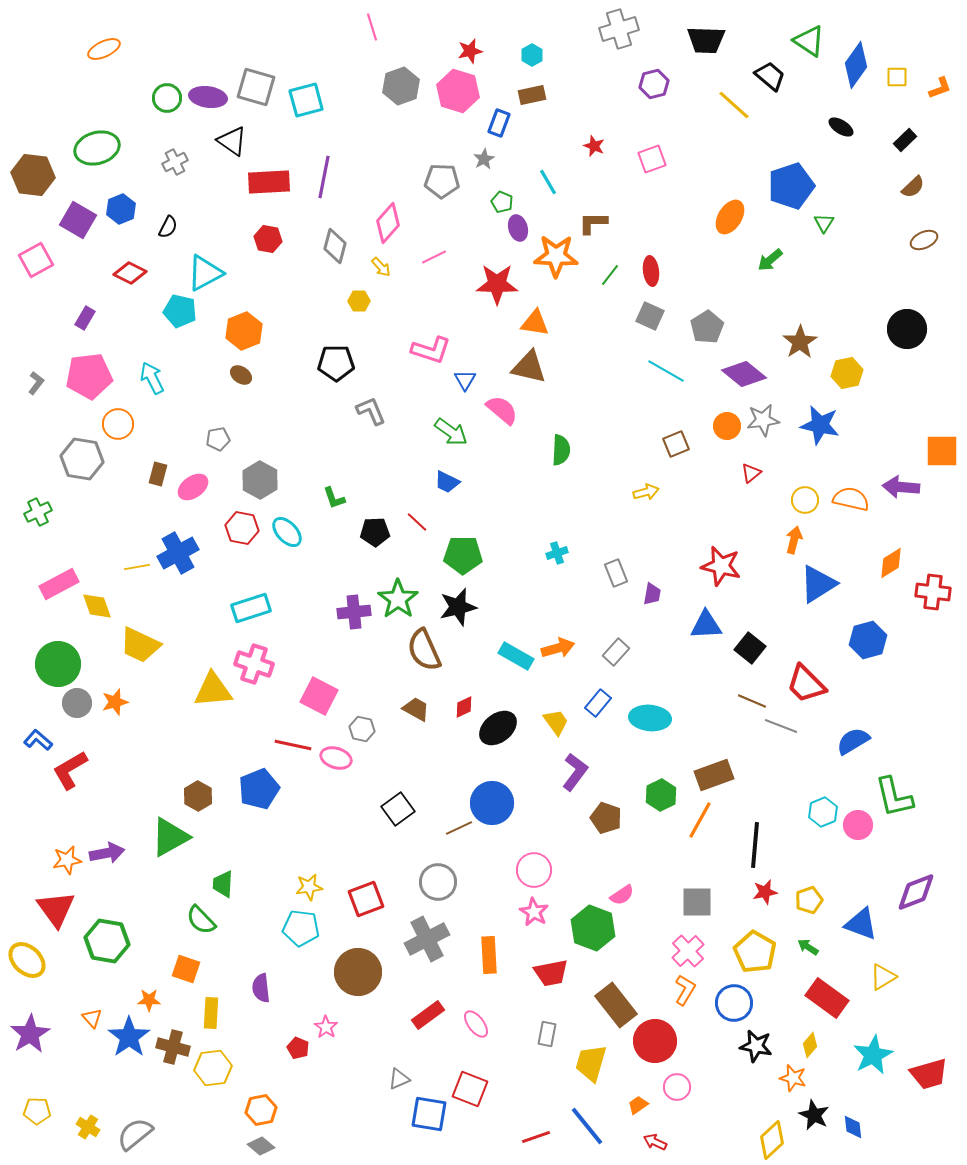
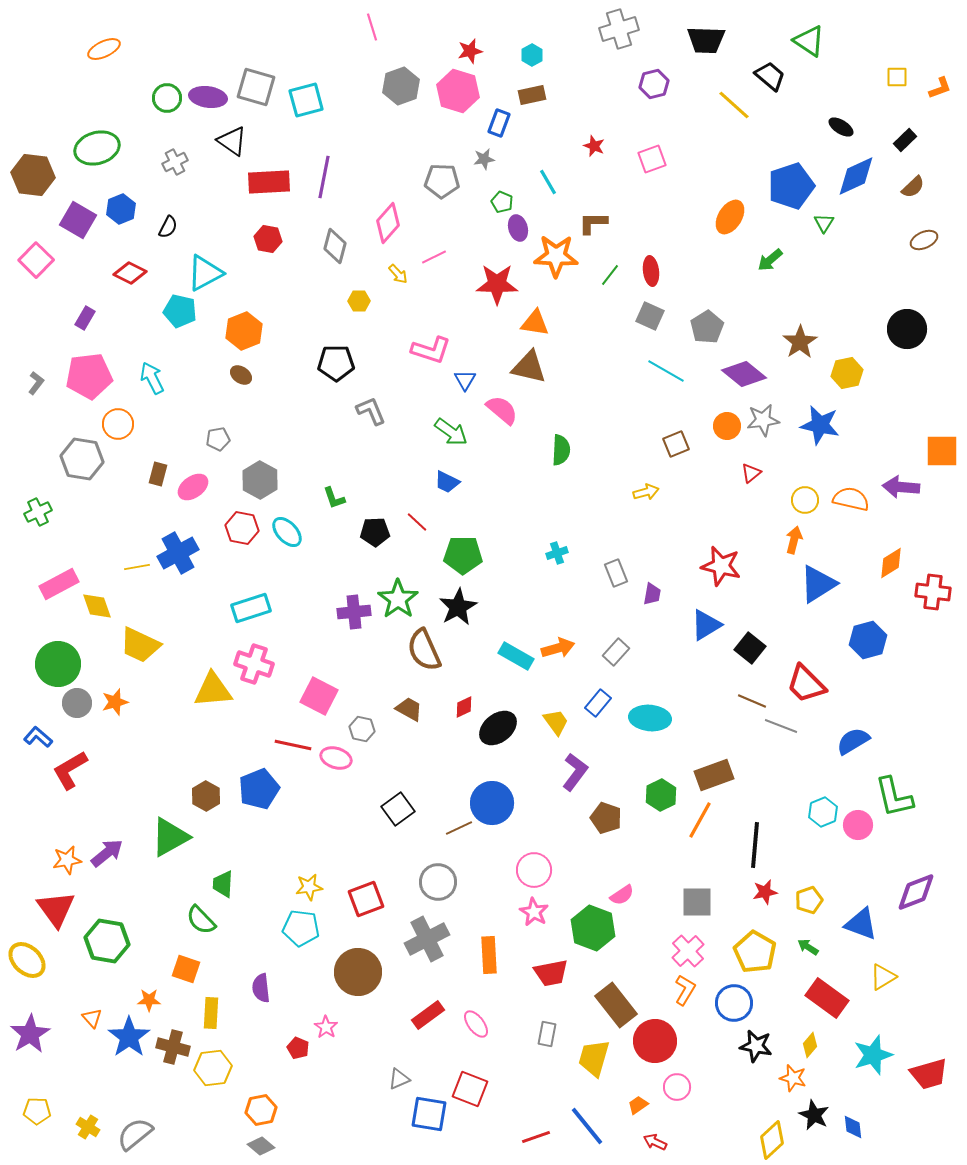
blue diamond at (856, 65): moved 111 px down; rotated 30 degrees clockwise
gray star at (484, 159): rotated 20 degrees clockwise
pink square at (36, 260): rotated 16 degrees counterclockwise
yellow arrow at (381, 267): moved 17 px right, 7 px down
black star at (458, 607): rotated 15 degrees counterclockwise
blue triangle at (706, 625): rotated 28 degrees counterclockwise
brown trapezoid at (416, 709): moved 7 px left
blue L-shape at (38, 740): moved 3 px up
brown hexagon at (198, 796): moved 8 px right
purple arrow at (107, 853): rotated 28 degrees counterclockwise
cyan star at (873, 1055): rotated 9 degrees clockwise
yellow trapezoid at (591, 1063): moved 3 px right, 5 px up
